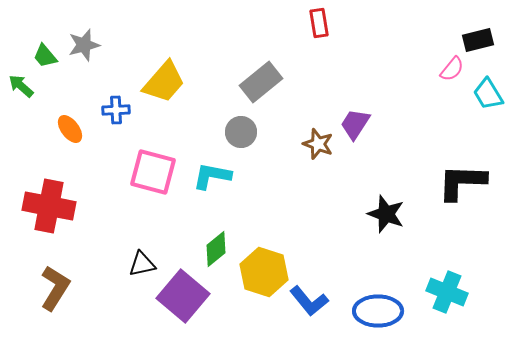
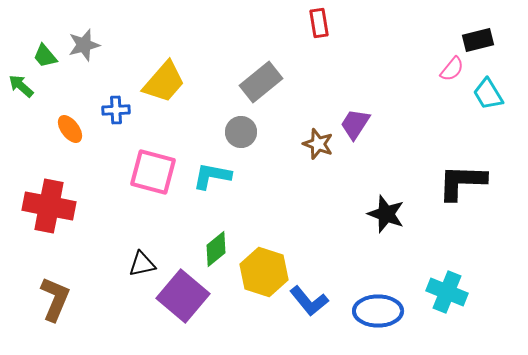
brown L-shape: moved 11 px down; rotated 9 degrees counterclockwise
